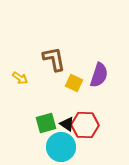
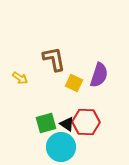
red hexagon: moved 1 px right, 3 px up
